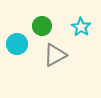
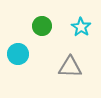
cyan circle: moved 1 px right, 10 px down
gray triangle: moved 15 px right, 12 px down; rotated 30 degrees clockwise
